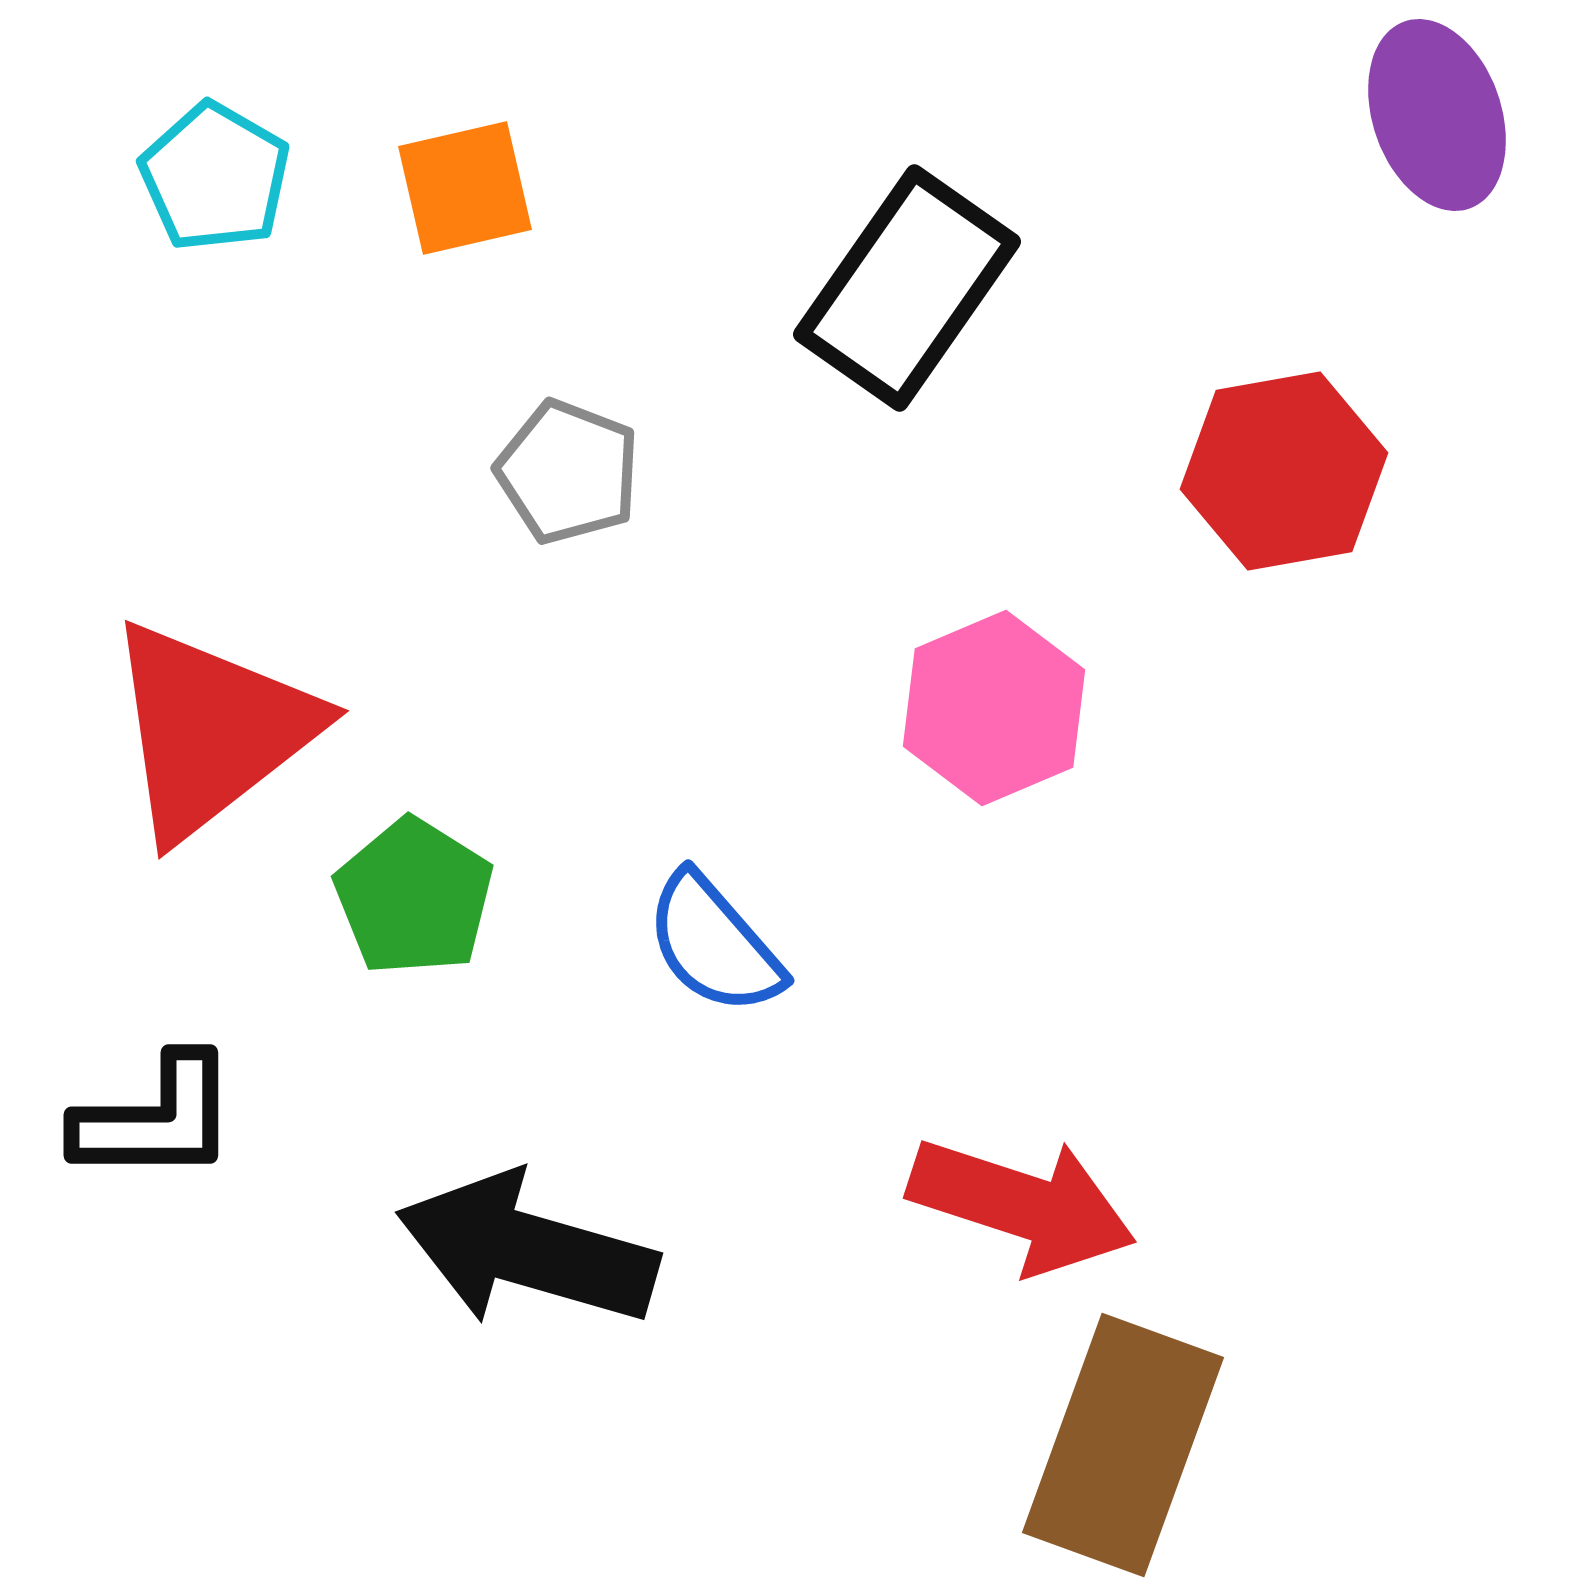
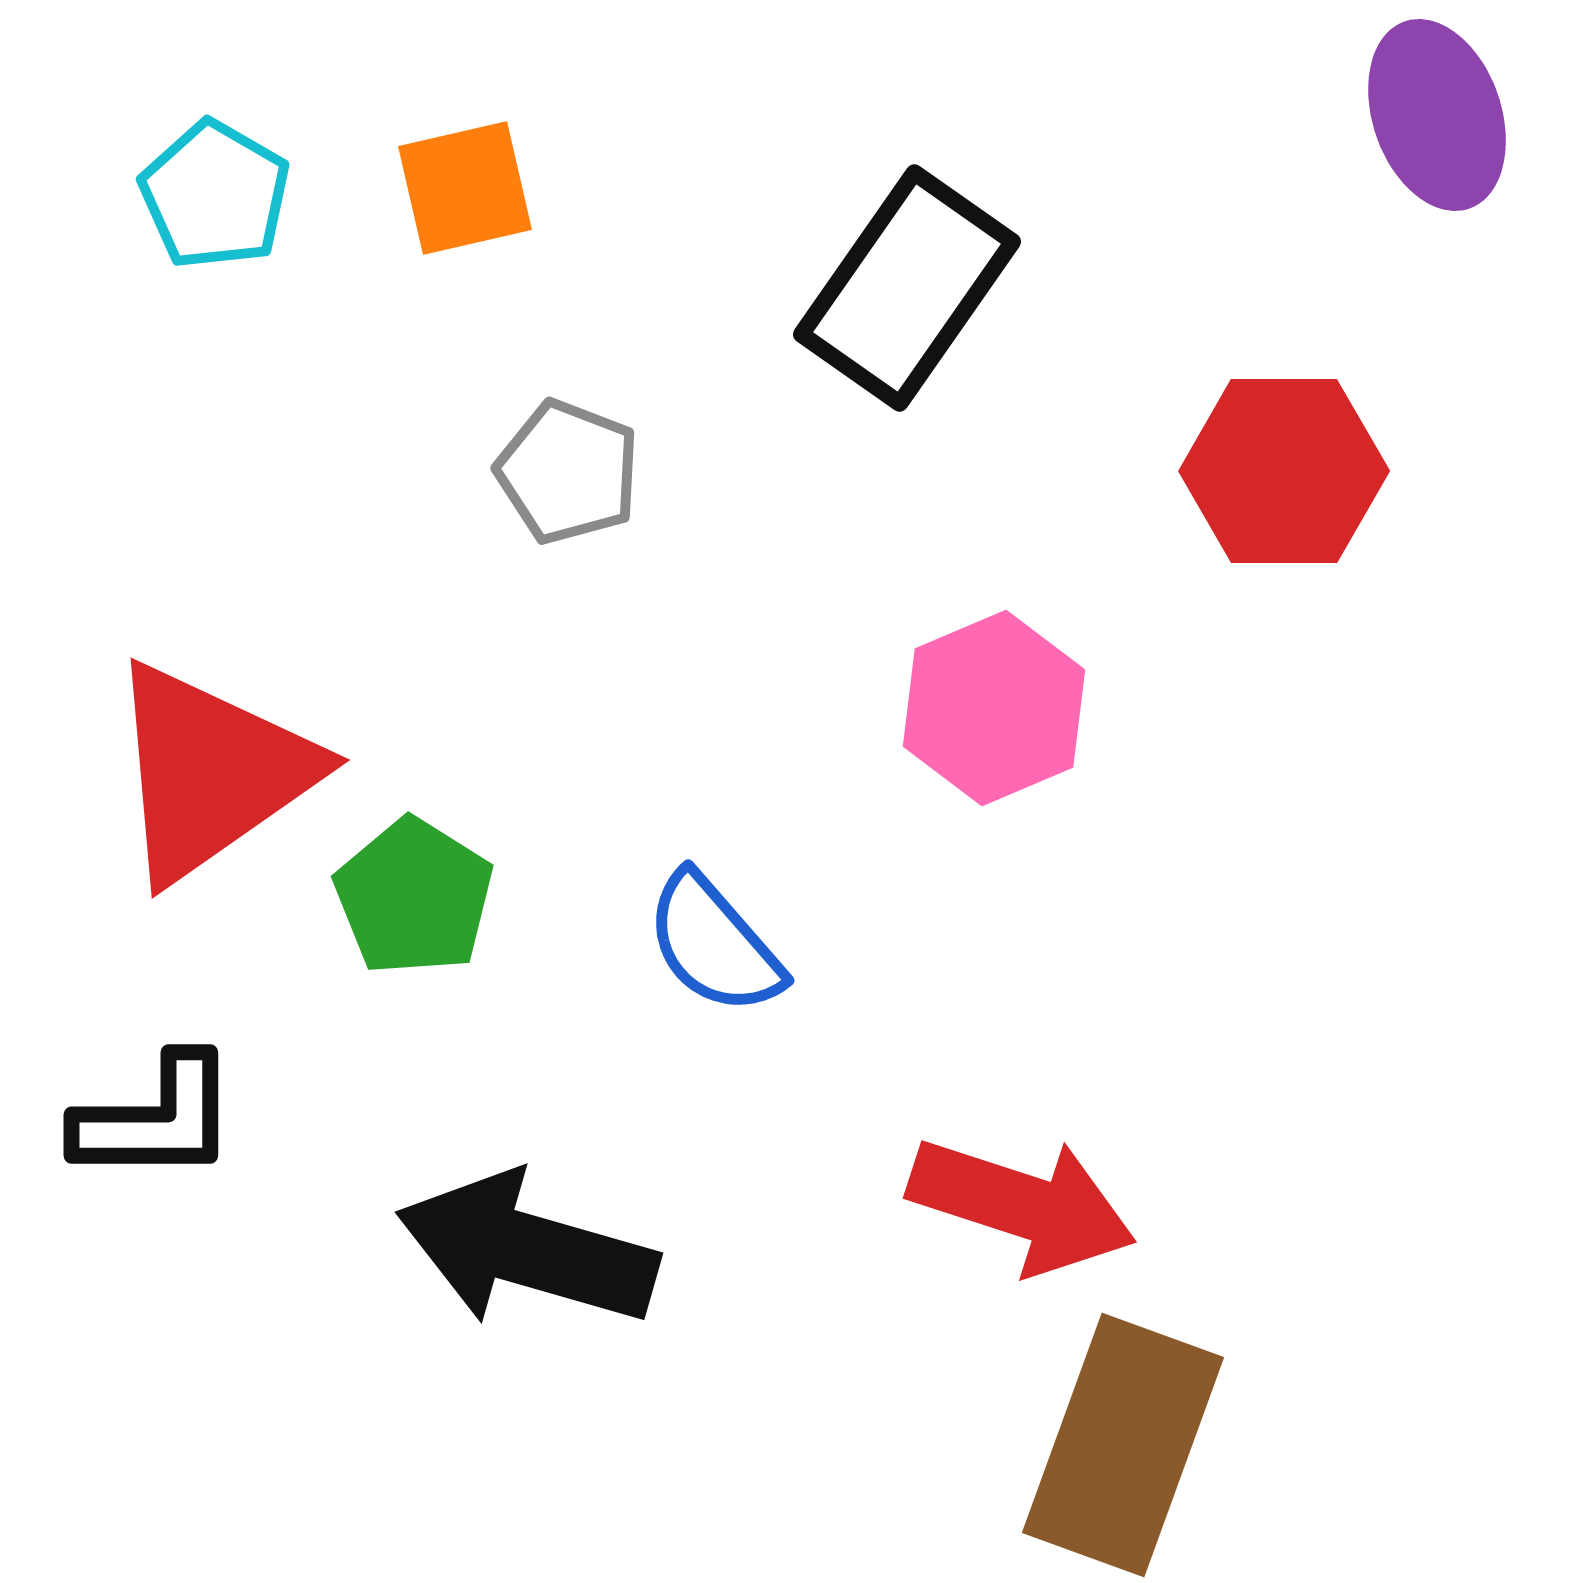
cyan pentagon: moved 18 px down
red hexagon: rotated 10 degrees clockwise
red triangle: moved 42 px down; rotated 3 degrees clockwise
